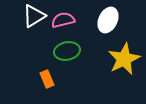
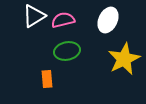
orange rectangle: rotated 18 degrees clockwise
